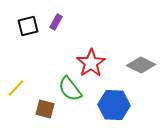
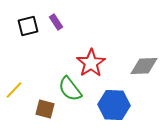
purple rectangle: rotated 63 degrees counterclockwise
gray diamond: moved 3 px right, 1 px down; rotated 28 degrees counterclockwise
yellow line: moved 2 px left, 2 px down
